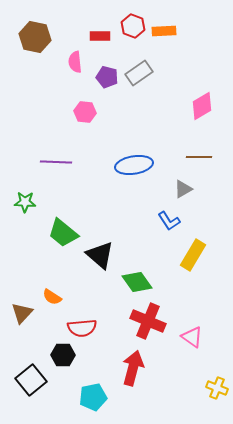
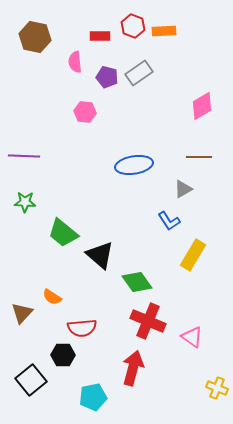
purple line: moved 32 px left, 6 px up
